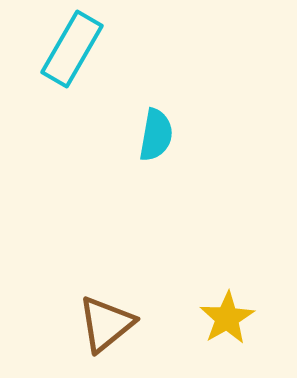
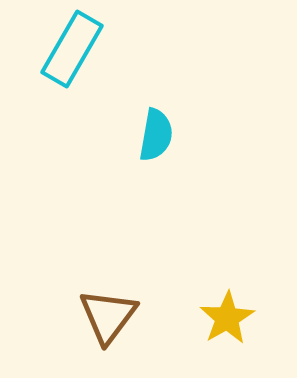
brown triangle: moved 2 px right, 8 px up; rotated 14 degrees counterclockwise
